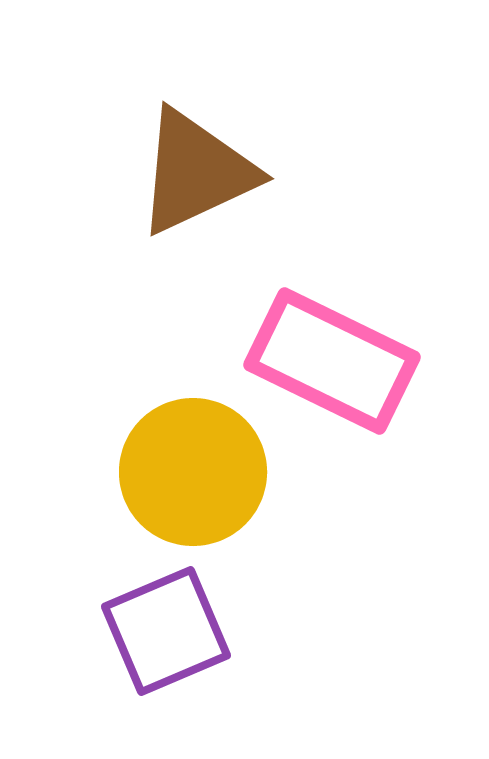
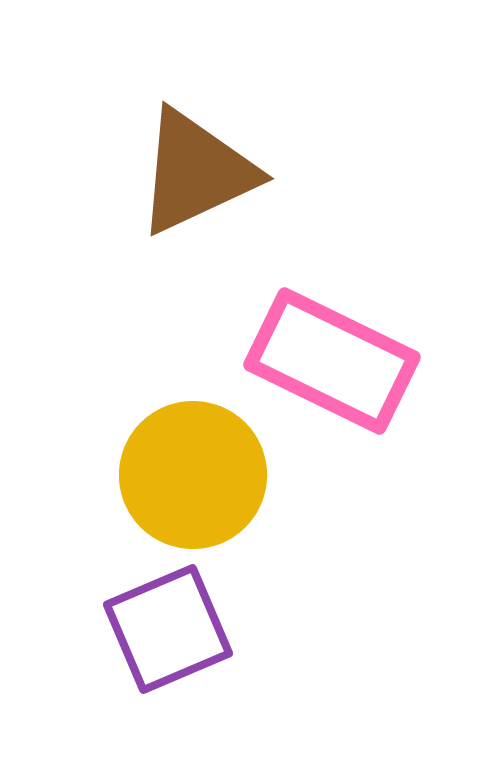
yellow circle: moved 3 px down
purple square: moved 2 px right, 2 px up
